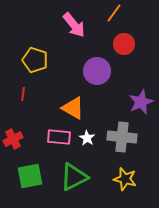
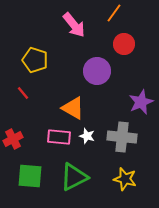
red line: moved 1 px up; rotated 48 degrees counterclockwise
white star: moved 2 px up; rotated 14 degrees counterclockwise
green square: rotated 16 degrees clockwise
